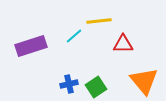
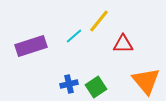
yellow line: rotated 45 degrees counterclockwise
orange triangle: moved 2 px right
